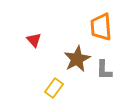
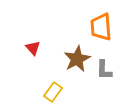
red triangle: moved 1 px left, 8 px down
yellow rectangle: moved 1 px left, 4 px down
